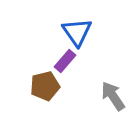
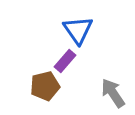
blue triangle: moved 1 px right, 2 px up
gray arrow: moved 3 px up
